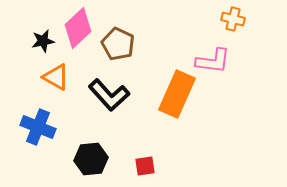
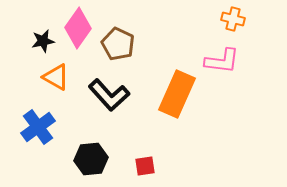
pink diamond: rotated 12 degrees counterclockwise
pink L-shape: moved 9 px right
blue cross: rotated 32 degrees clockwise
